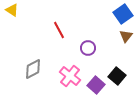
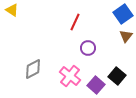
red line: moved 16 px right, 8 px up; rotated 54 degrees clockwise
